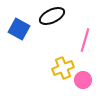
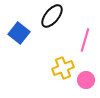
black ellipse: rotated 25 degrees counterclockwise
blue square: moved 4 px down; rotated 10 degrees clockwise
pink circle: moved 3 px right
